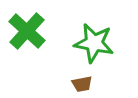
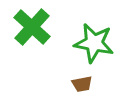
green cross: moved 5 px right, 4 px up
